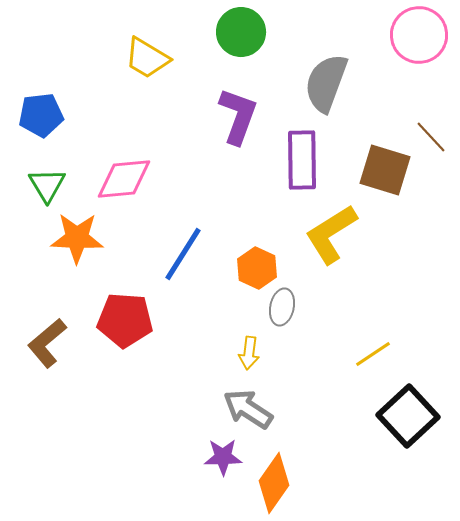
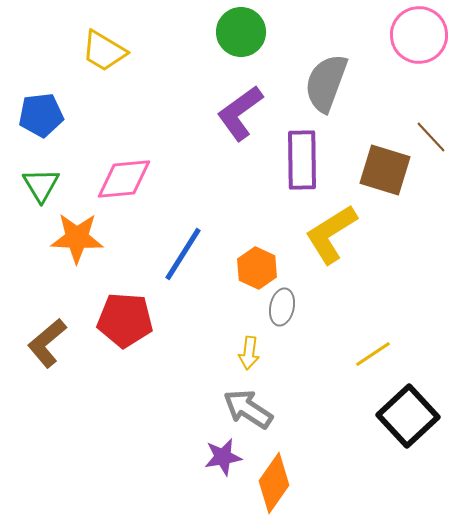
yellow trapezoid: moved 43 px left, 7 px up
purple L-shape: moved 2 px right, 3 px up; rotated 146 degrees counterclockwise
green triangle: moved 6 px left
purple star: rotated 9 degrees counterclockwise
